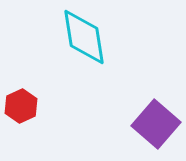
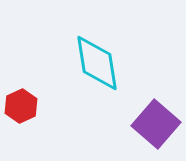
cyan diamond: moved 13 px right, 26 px down
